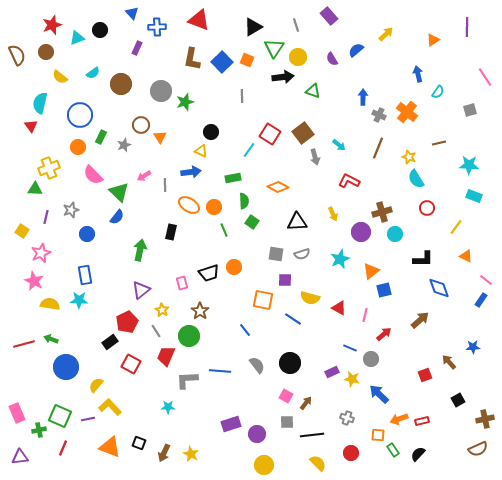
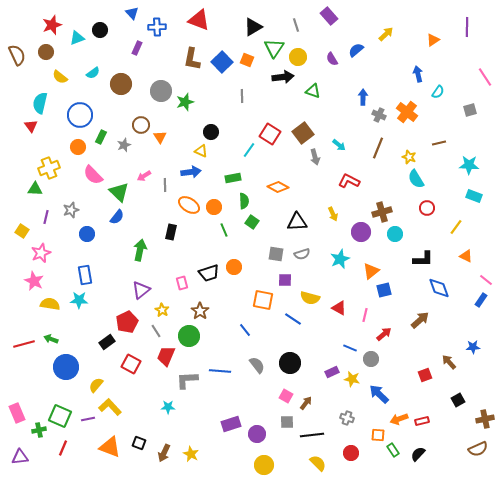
black rectangle at (110, 342): moved 3 px left
